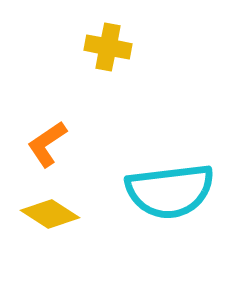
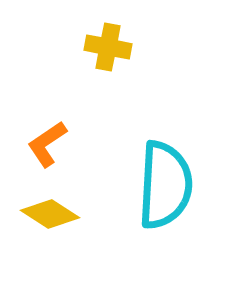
cyan semicircle: moved 5 px left, 6 px up; rotated 80 degrees counterclockwise
